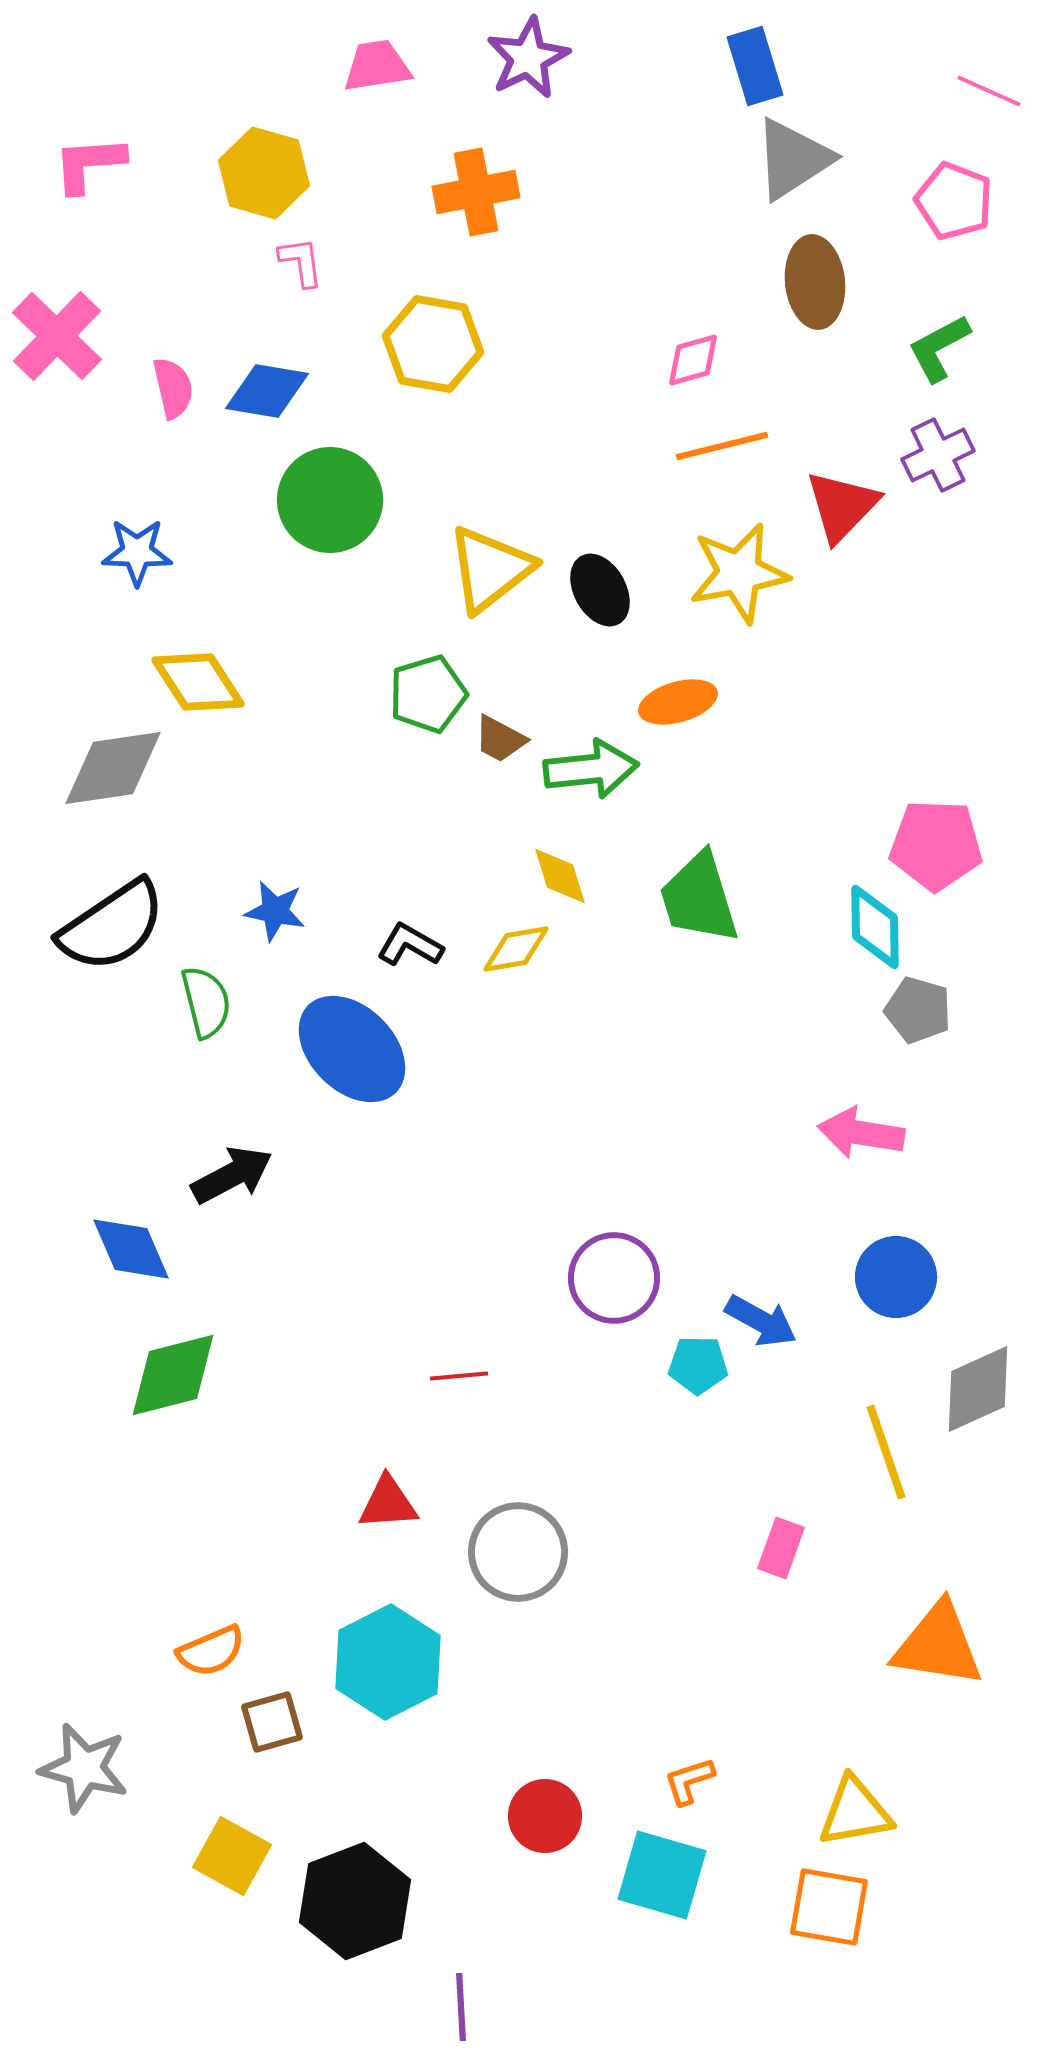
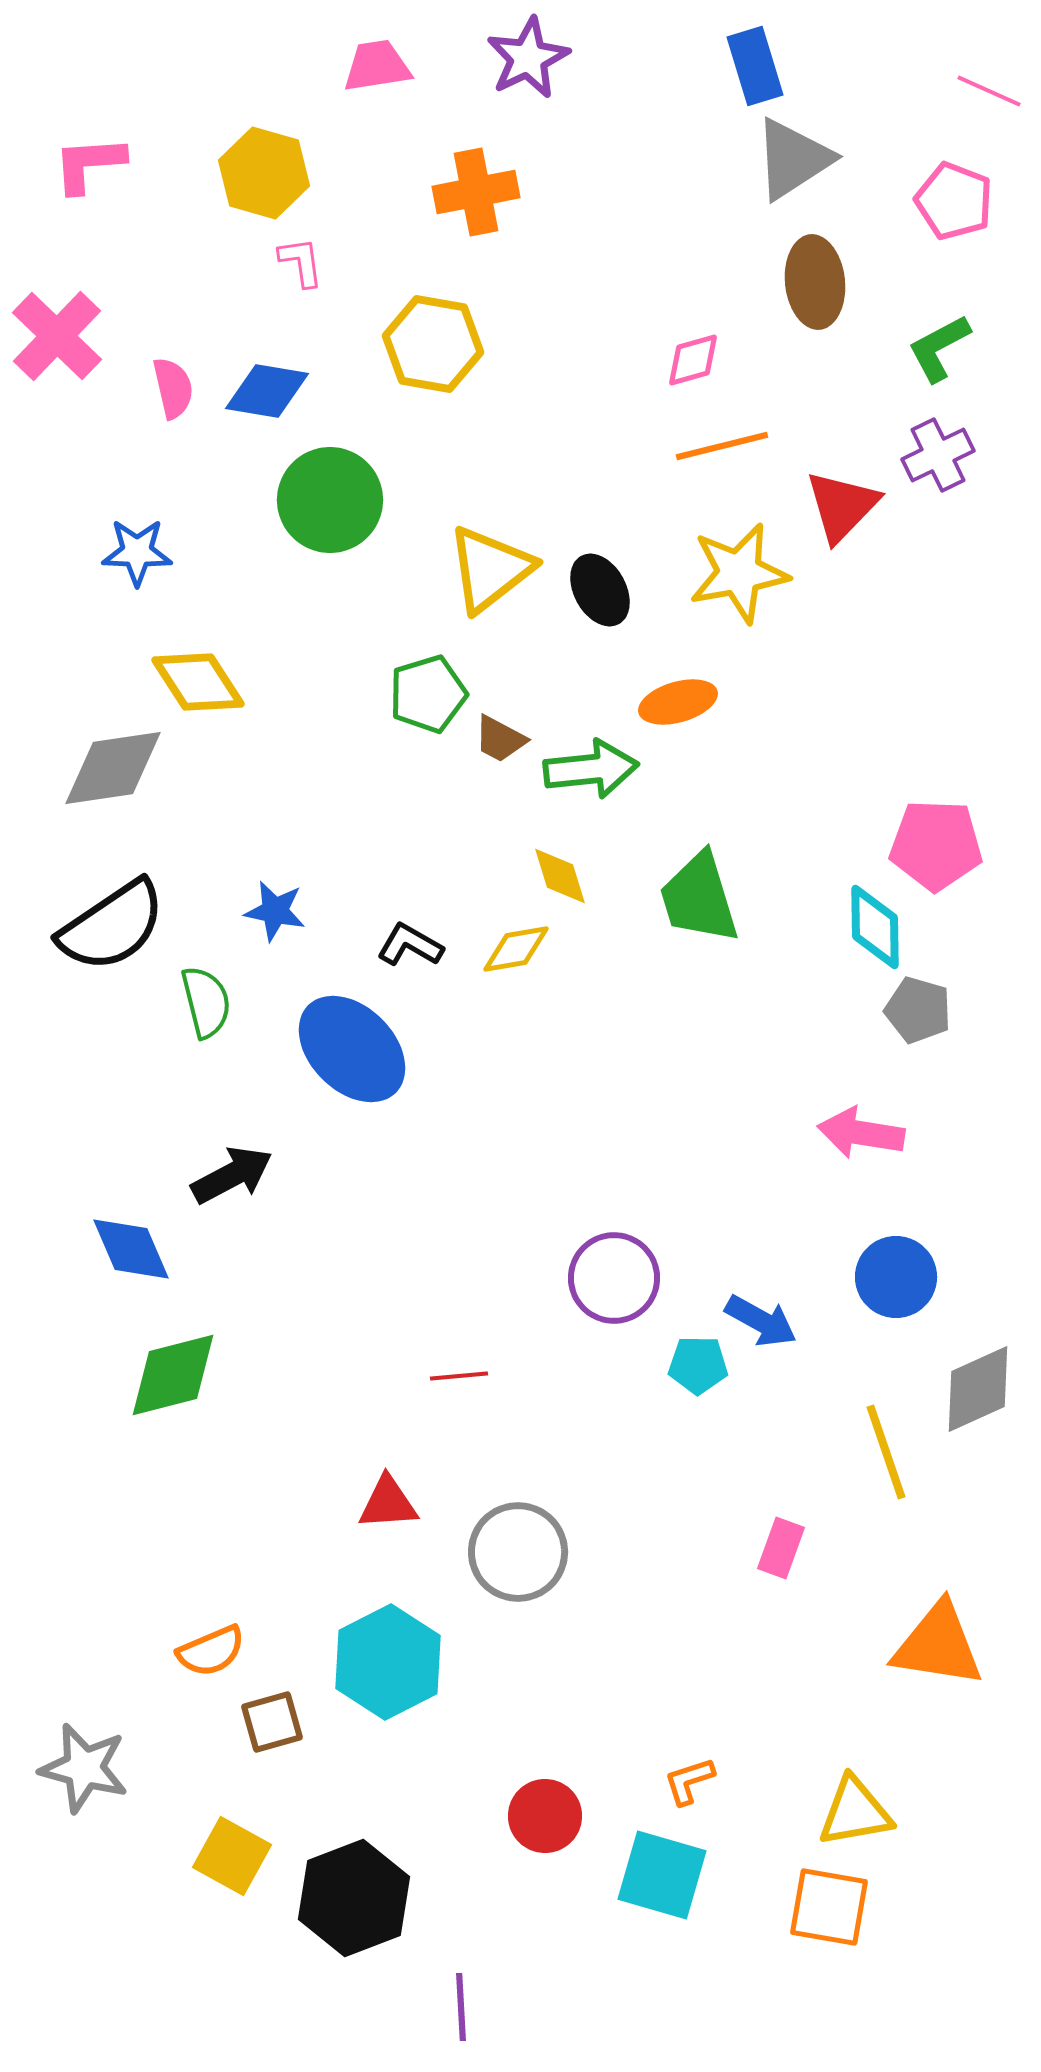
black hexagon at (355, 1901): moved 1 px left, 3 px up
